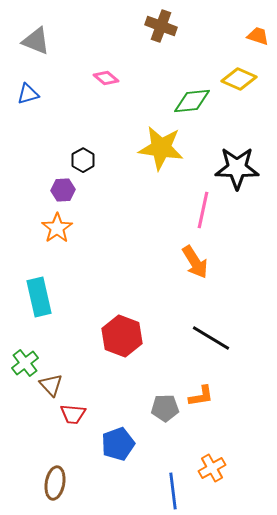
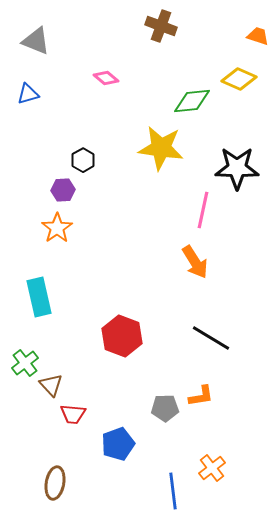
orange cross: rotated 8 degrees counterclockwise
